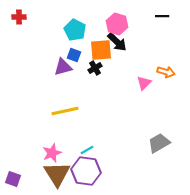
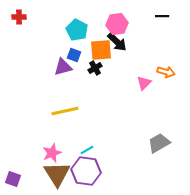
pink hexagon: rotated 25 degrees counterclockwise
cyan pentagon: moved 2 px right
